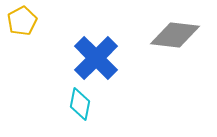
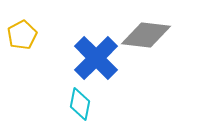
yellow pentagon: moved 14 px down
gray diamond: moved 29 px left
